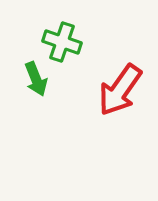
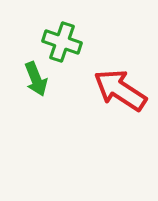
red arrow: rotated 88 degrees clockwise
